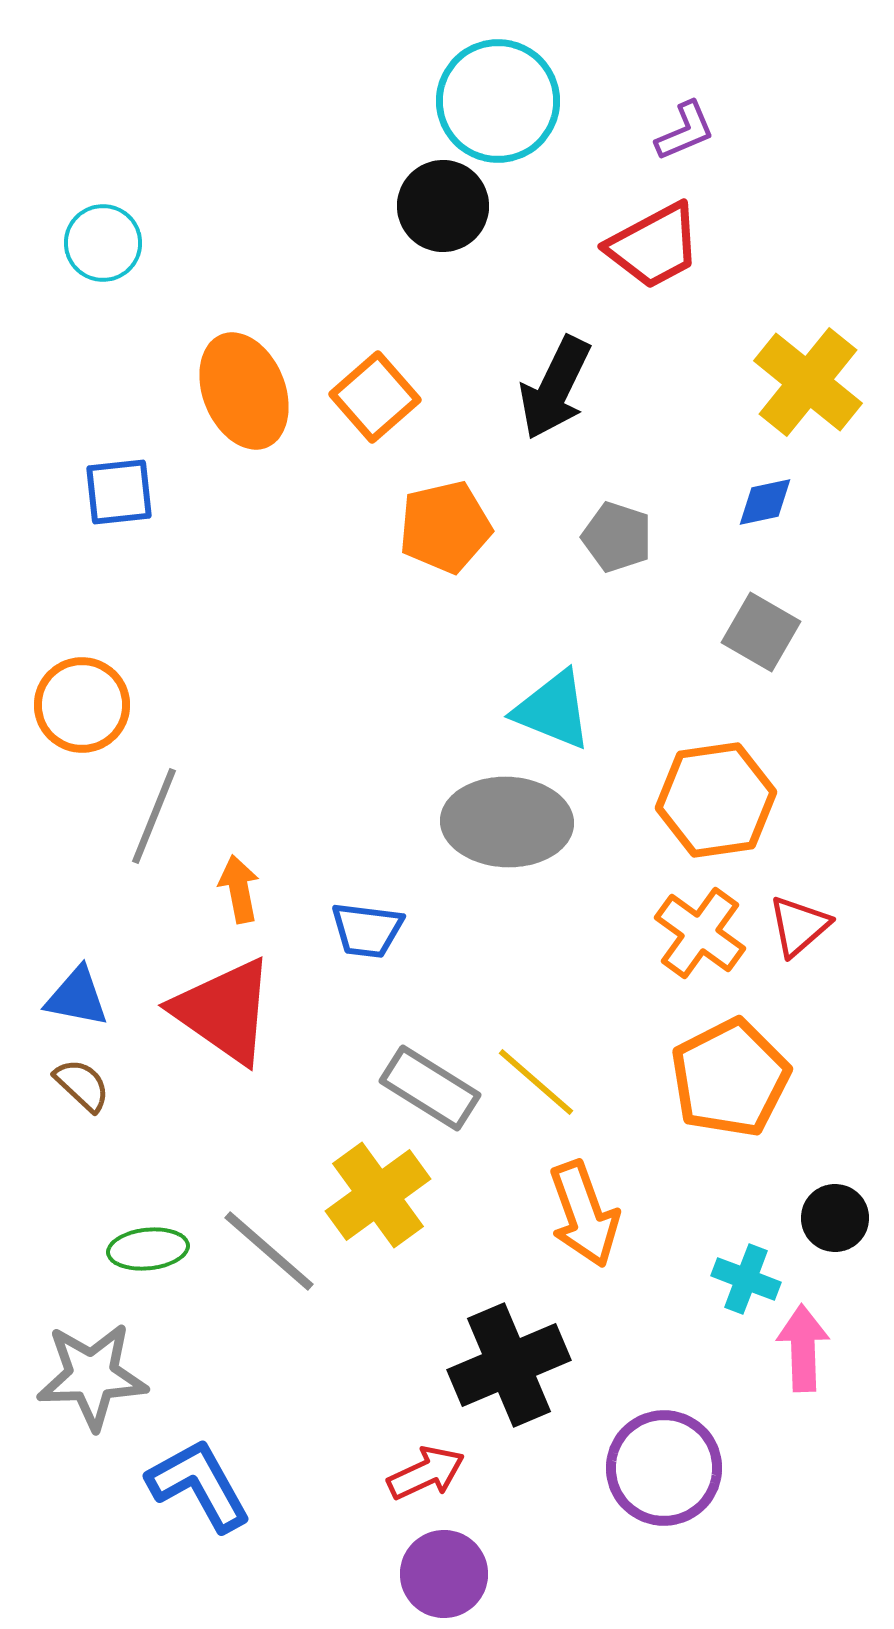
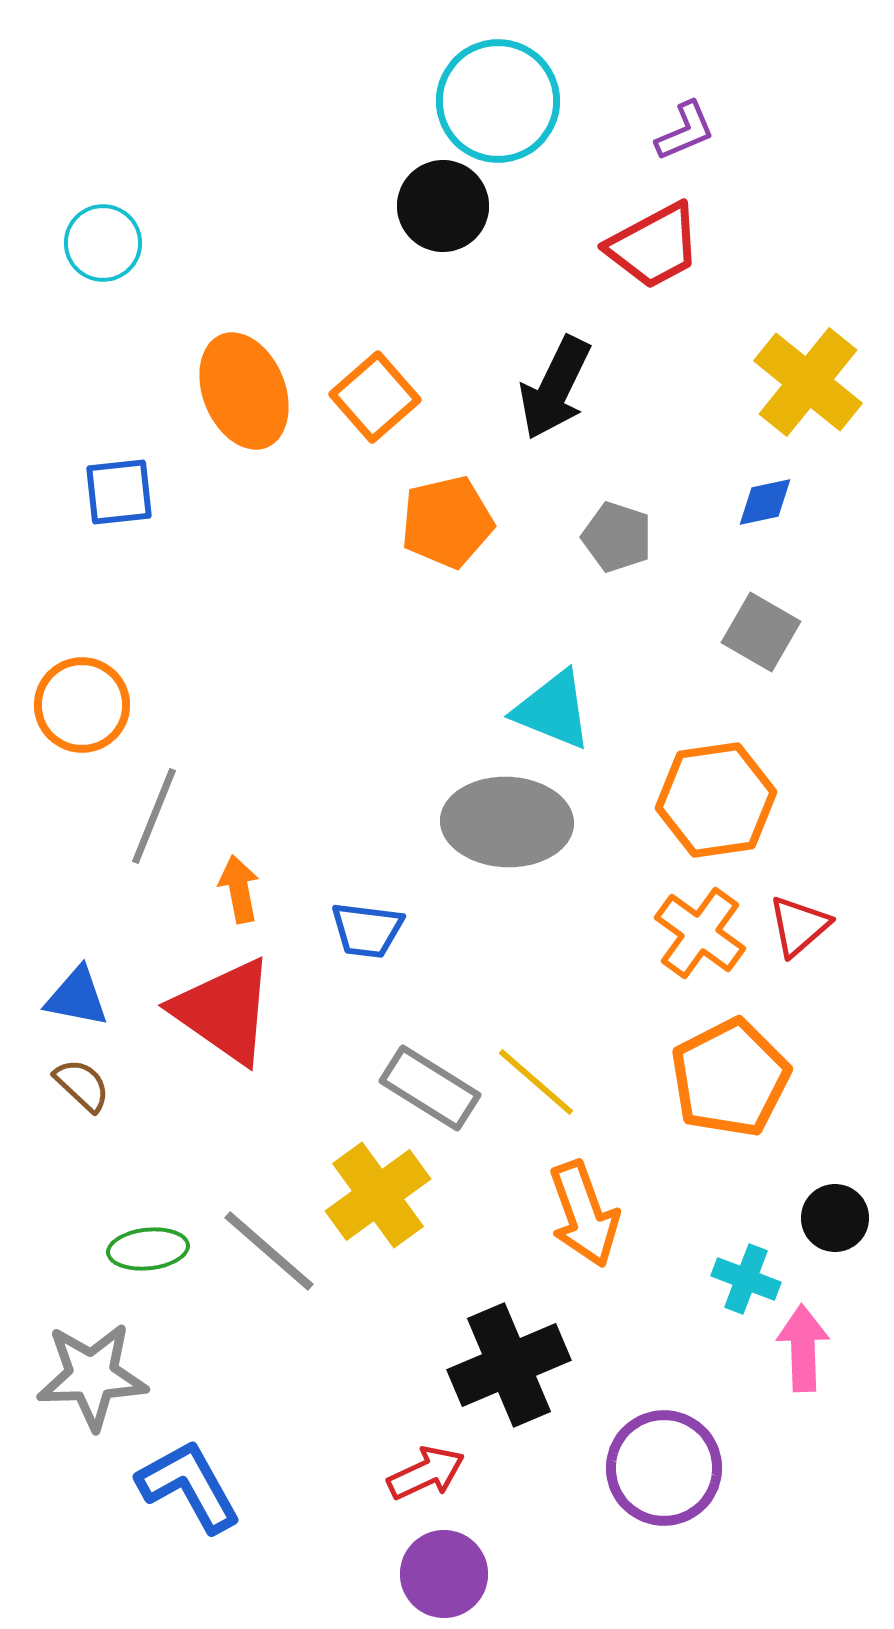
orange pentagon at (445, 527): moved 2 px right, 5 px up
blue L-shape at (199, 1485): moved 10 px left, 1 px down
